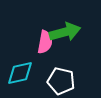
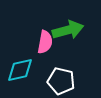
green arrow: moved 3 px right, 2 px up
cyan diamond: moved 3 px up
